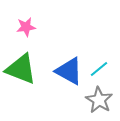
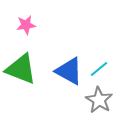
pink star: moved 2 px up
